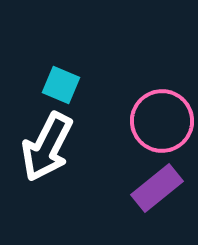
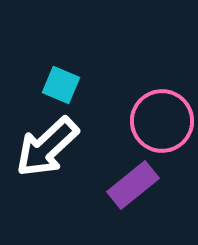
white arrow: rotated 20 degrees clockwise
purple rectangle: moved 24 px left, 3 px up
